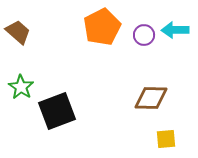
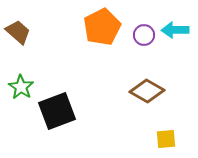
brown diamond: moved 4 px left, 7 px up; rotated 28 degrees clockwise
